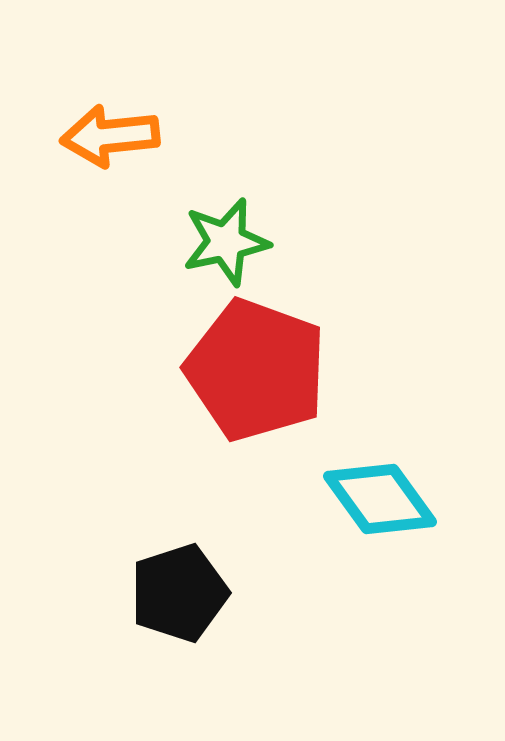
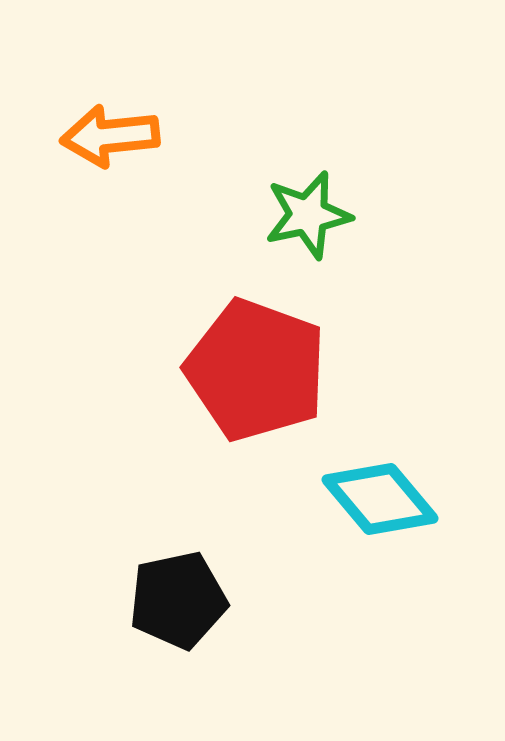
green star: moved 82 px right, 27 px up
cyan diamond: rotated 4 degrees counterclockwise
black pentagon: moved 1 px left, 7 px down; rotated 6 degrees clockwise
